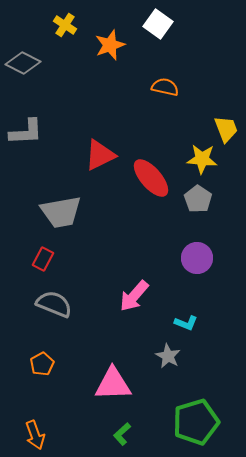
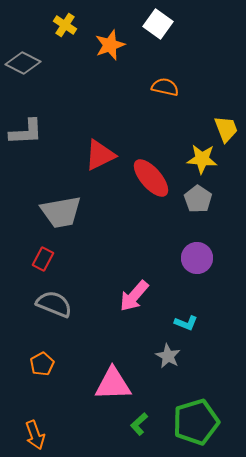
green L-shape: moved 17 px right, 10 px up
